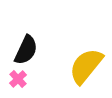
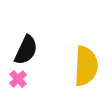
yellow semicircle: rotated 144 degrees clockwise
